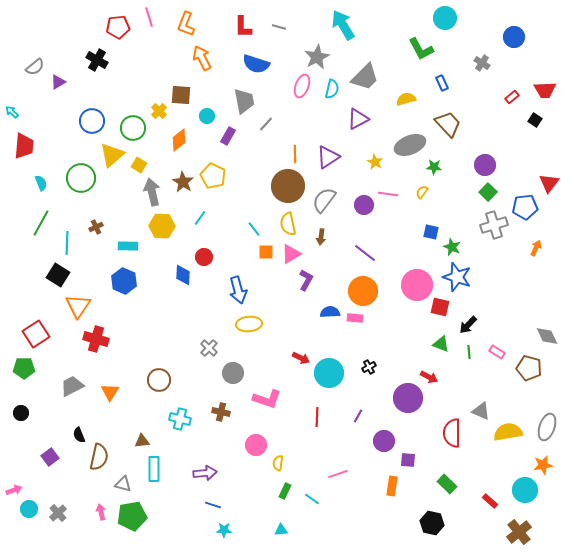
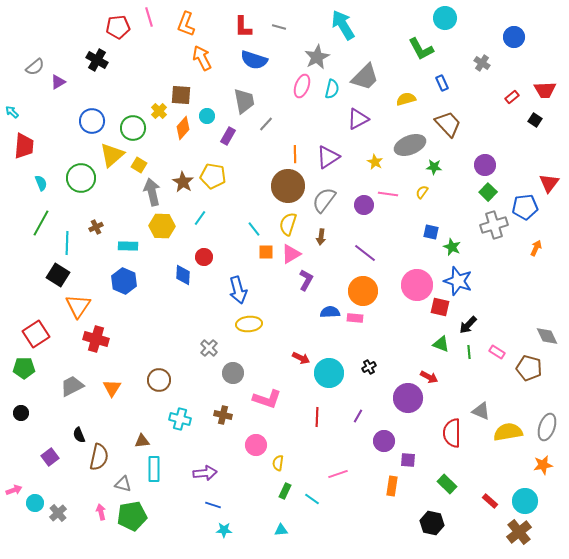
blue semicircle at (256, 64): moved 2 px left, 4 px up
orange diamond at (179, 140): moved 4 px right, 12 px up; rotated 10 degrees counterclockwise
yellow pentagon at (213, 176): rotated 15 degrees counterclockwise
yellow semicircle at (288, 224): rotated 30 degrees clockwise
blue star at (457, 277): moved 1 px right, 4 px down
orange triangle at (110, 392): moved 2 px right, 4 px up
brown cross at (221, 412): moved 2 px right, 3 px down
cyan circle at (525, 490): moved 11 px down
cyan circle at (29, 509): moved 6 px right, 6 px up
